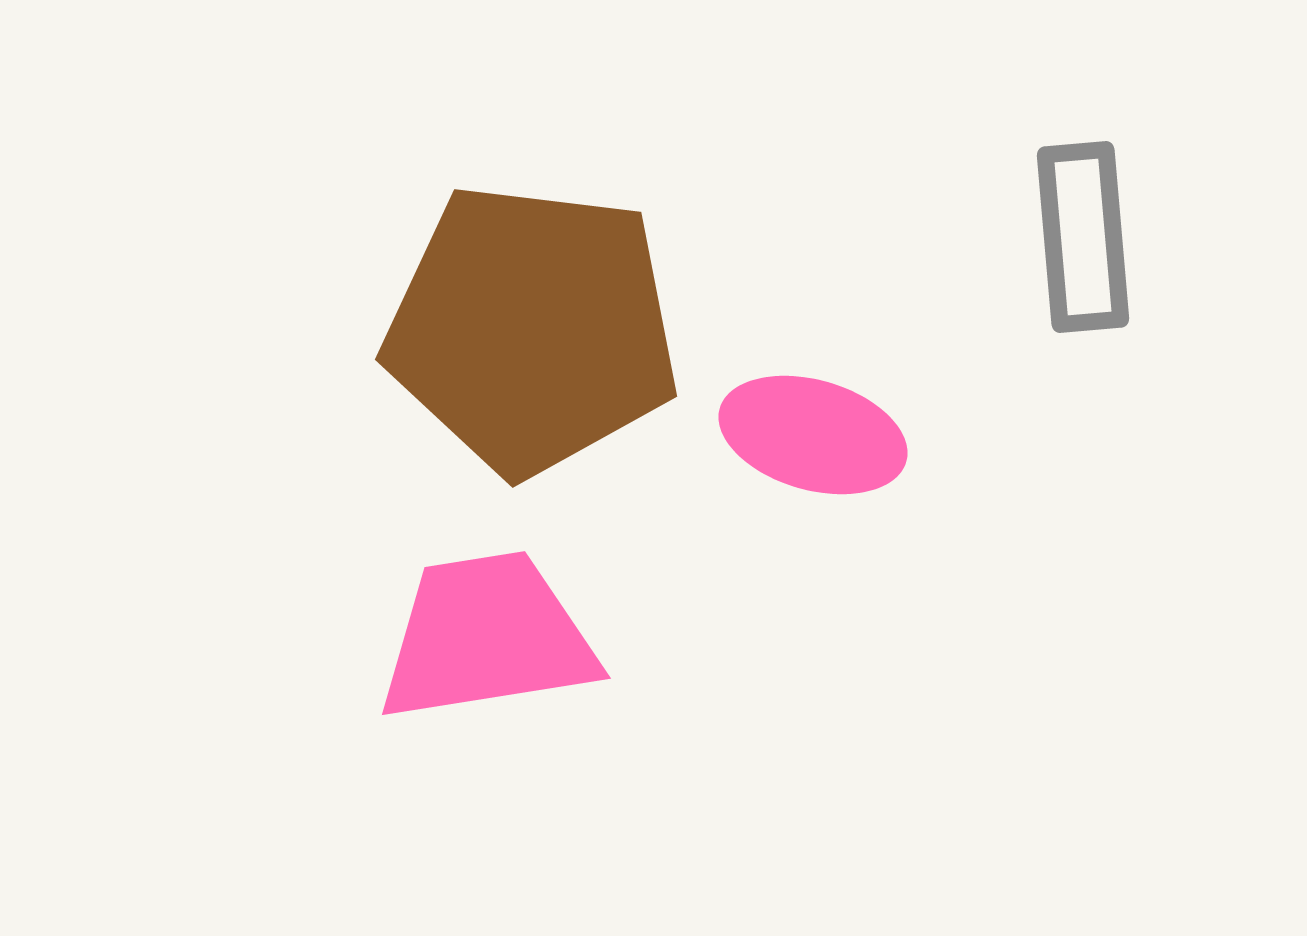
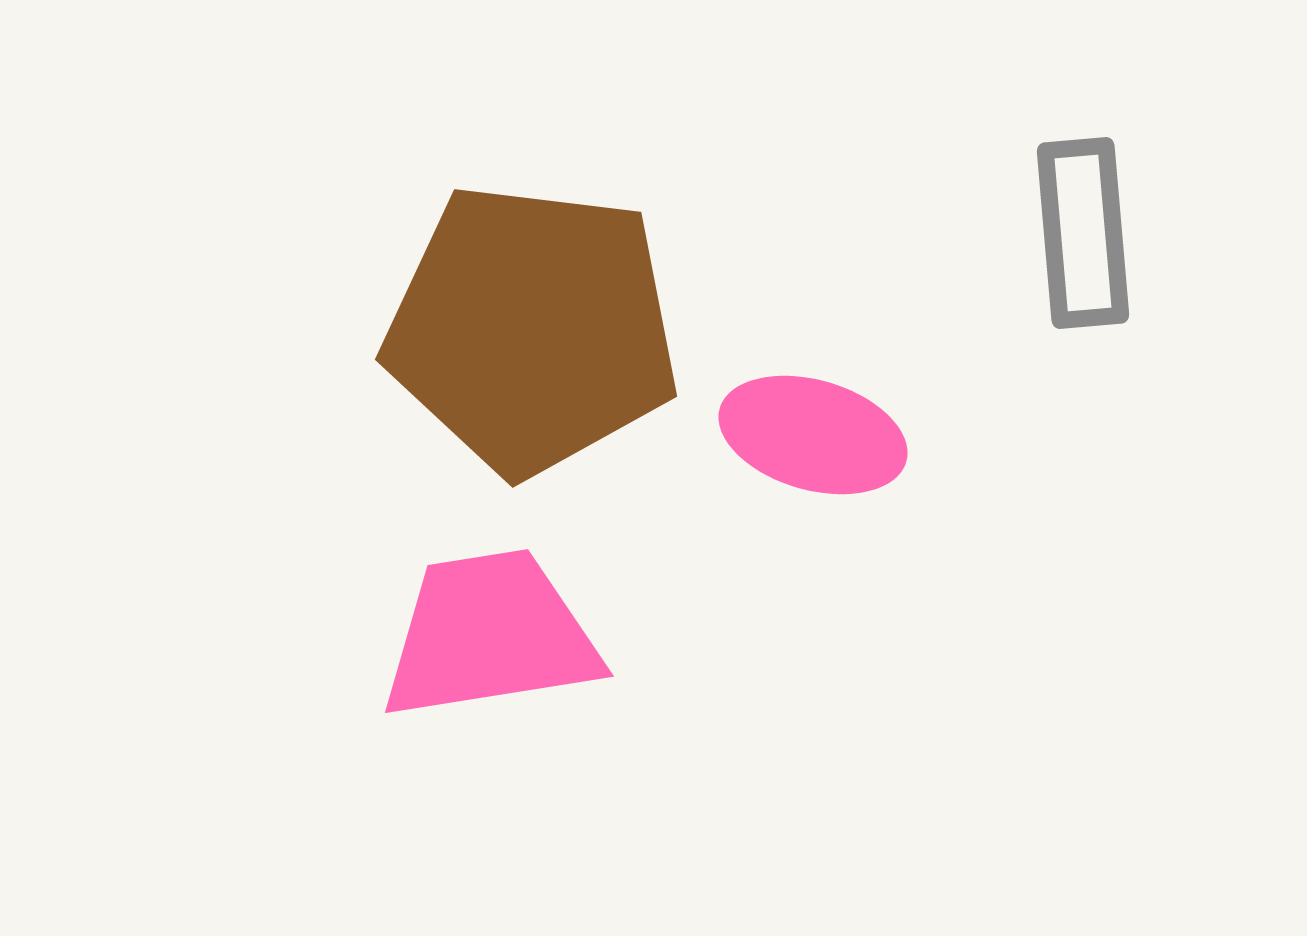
gray rectangle: moved 4 px up
pink trapezoid: moved 3 px right, 2 px up
